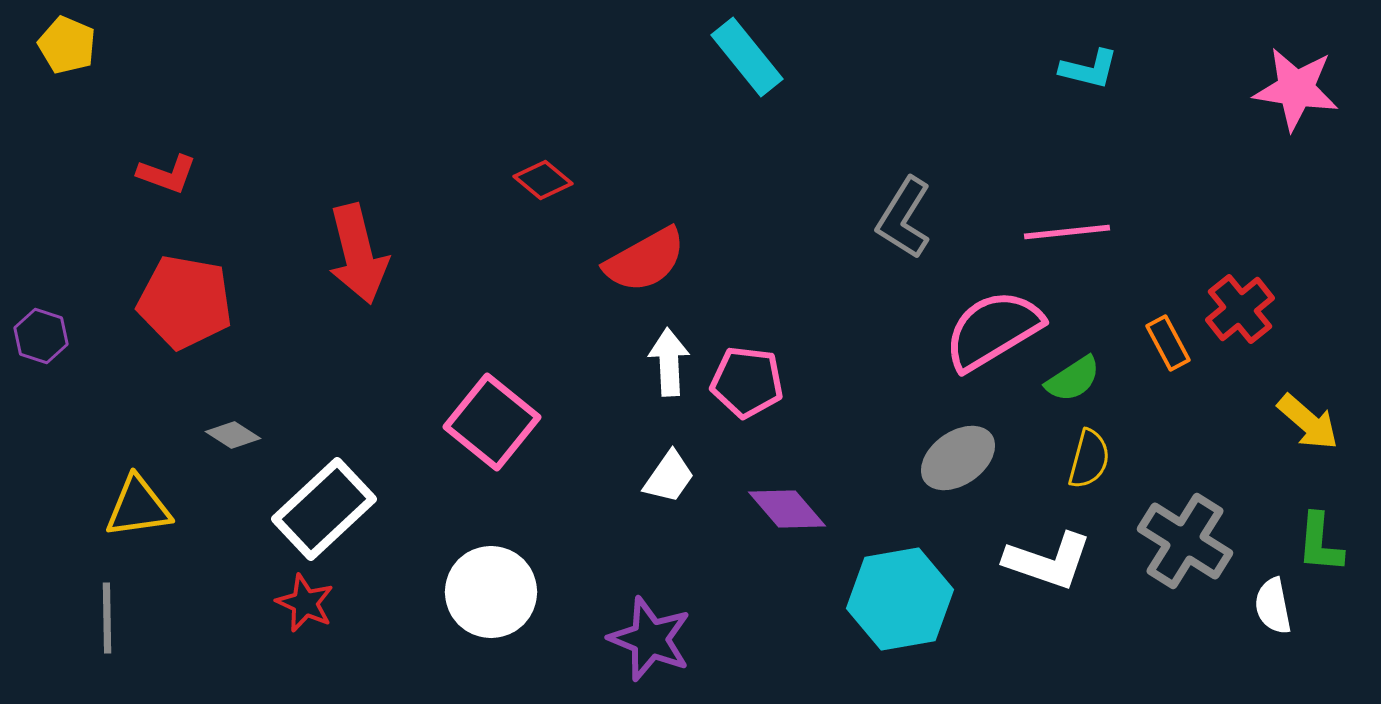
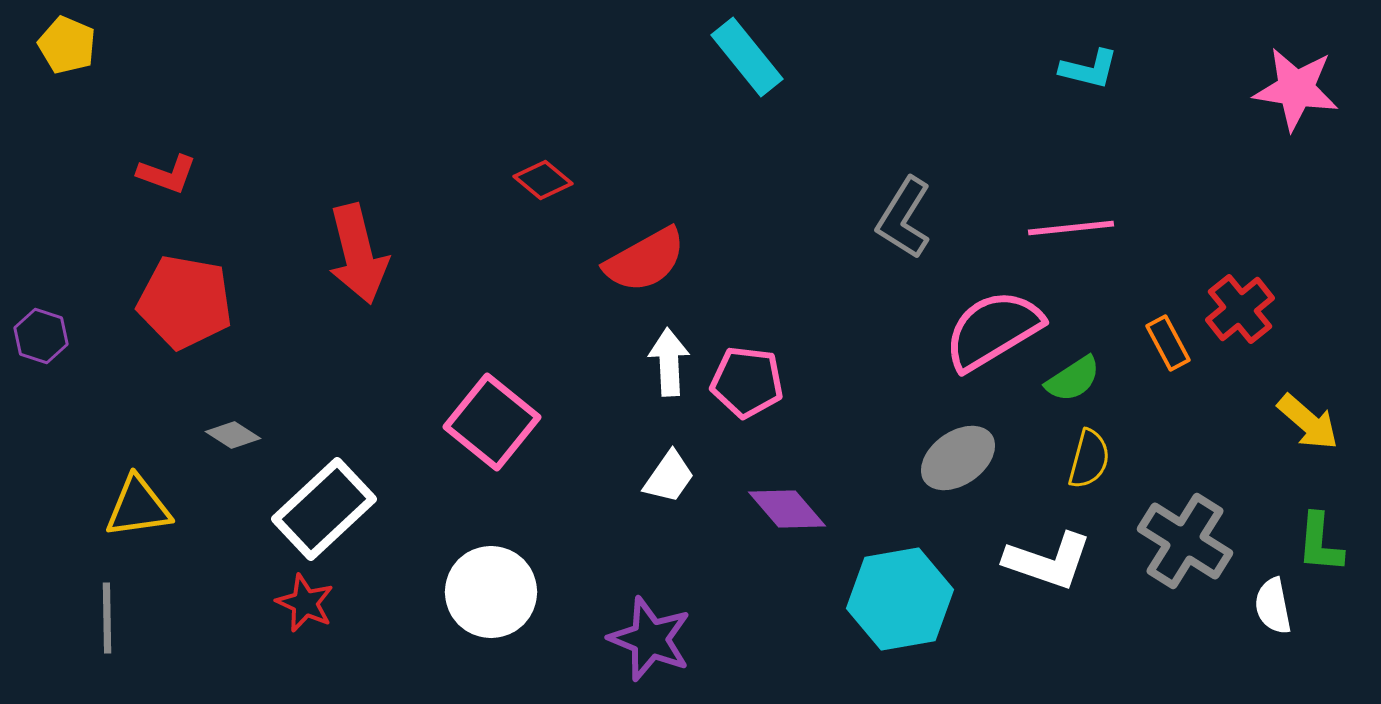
pink line: moved 4 px right, 4 px up
